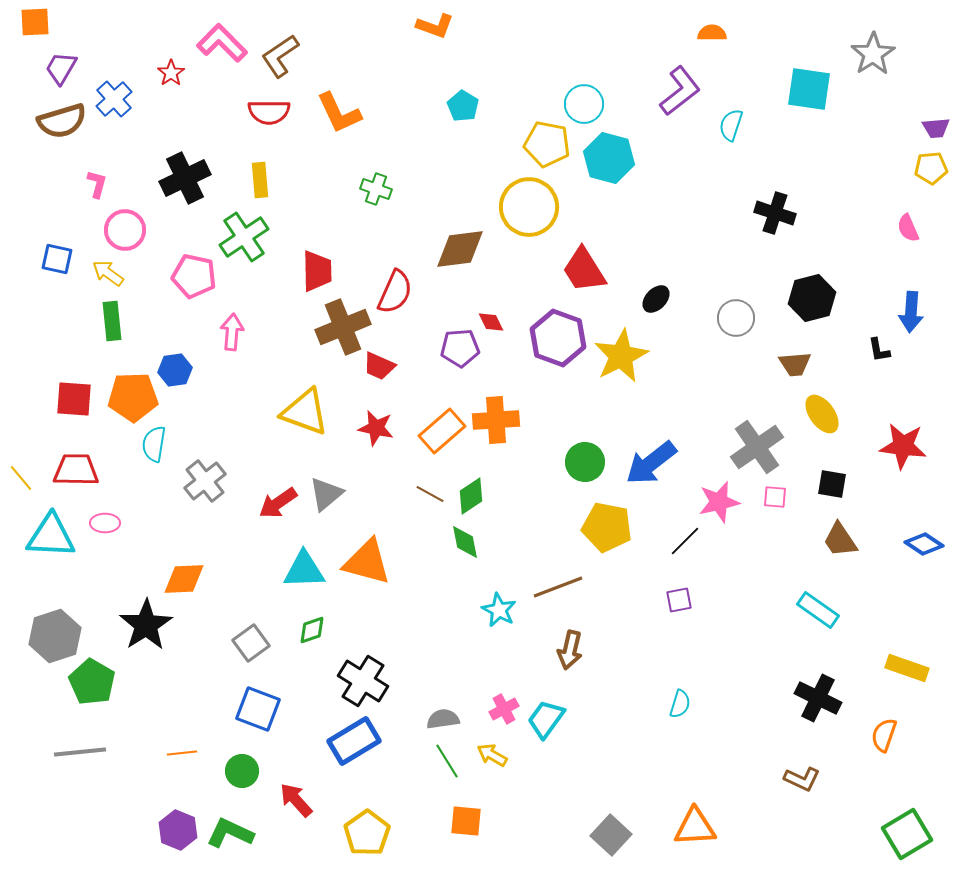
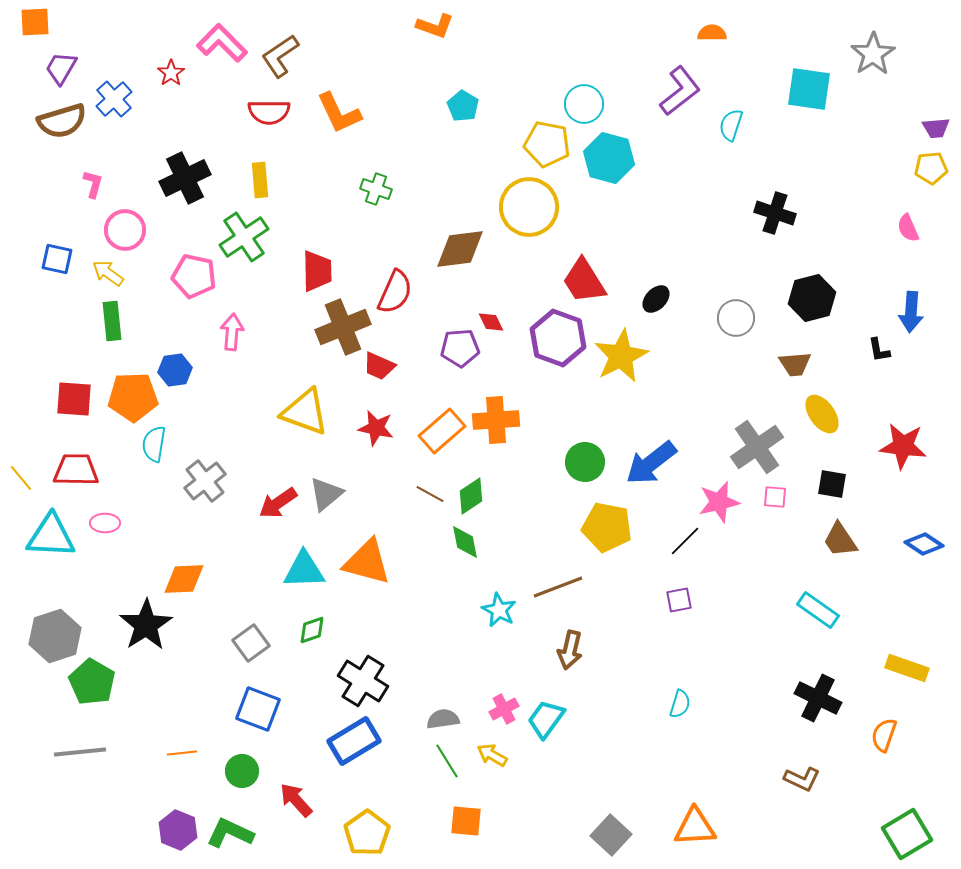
pink L-shape at (97, 184): moved 4 px left
red trapezoid at (584, 270): moved 11 px down
